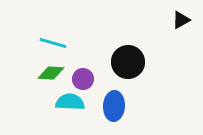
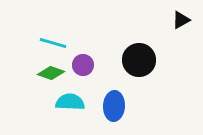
black circle: moved 11 px right, 2 px up
green diamond: rotated 16 degrees clockwise
purple circle: moved 14 px up
